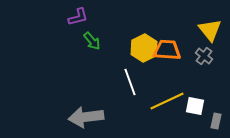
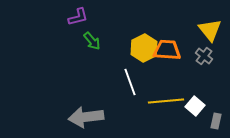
yellow line: moved 1 px left; rotated 20 degrees clockwise
white square: rotated 30 degrees clockwise
